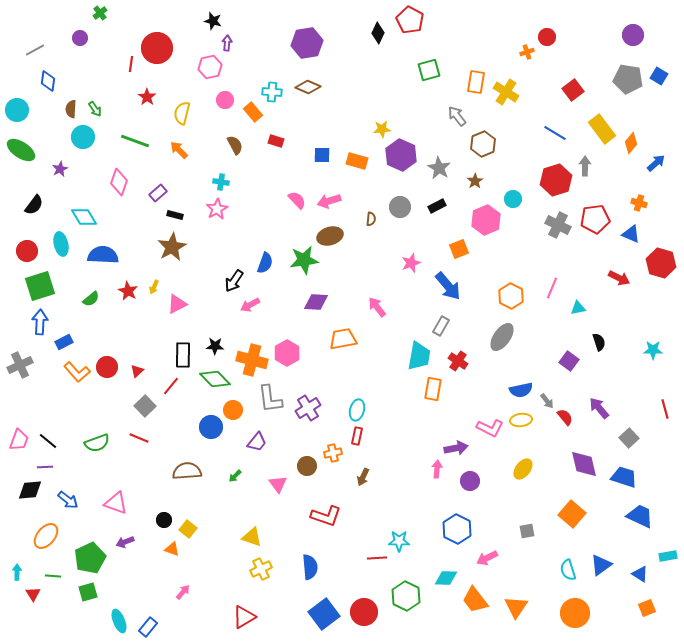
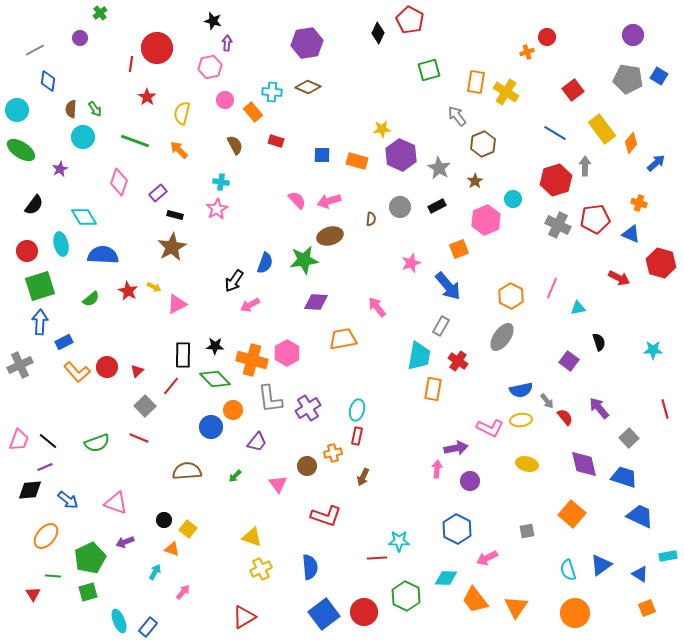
yellow arrow at (154, 287): rotated 88 degrees counterclockwise
purple line at (45, 467): rotated 21 degrees counterclockwise
yellow ellipse at (523, 469): moved 4 px right, 5 px up; rotated 65 degrees clockwise
cyan arrow at (17, 572): moved 138 px right; rotated 28 degrees clockwise
